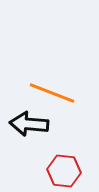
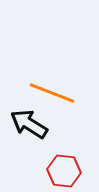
black arrow: rotated 27 degrees clockwise
